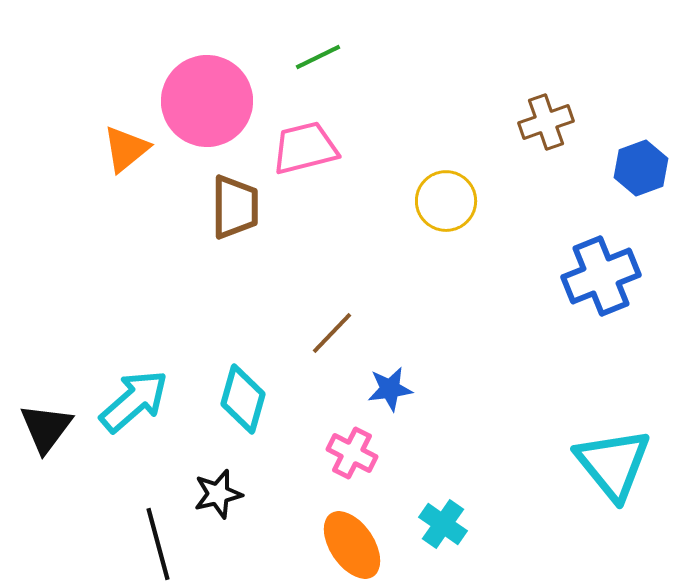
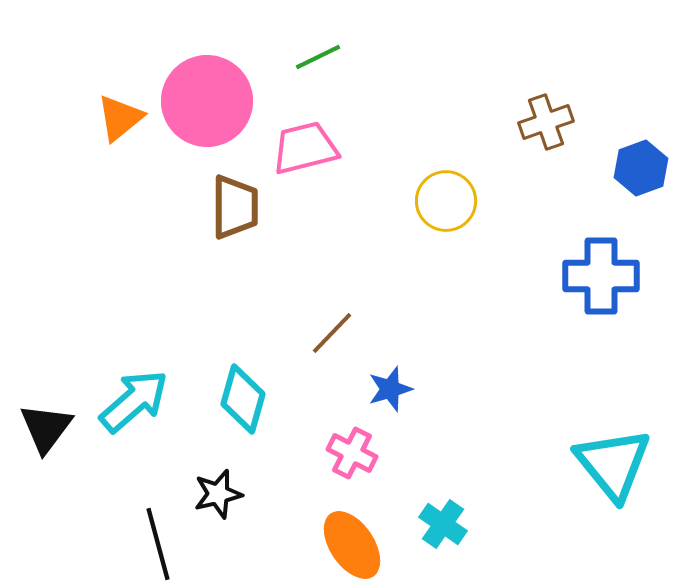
orange triangle: moved 6 px left, 31 px up
blue cross: rotated 22 degrees clockwise
blue star: rotated 9 degrees counterclockwise
